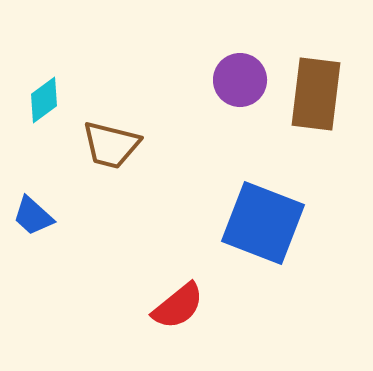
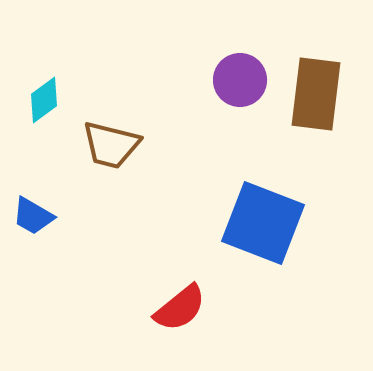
blue trapezoid: rotated 12 degrees counterclockwise
red semicircle: moved 2 px right, 2 px down
